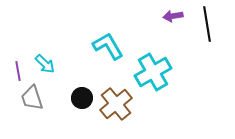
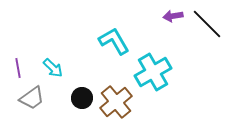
black line: rotated 36 degrees counterclockwise
cyan L-shape: moved 6 px right, 5 px up
cyan arrow: moved 8 px right, 4 px down
purple line: moved 3 px up
gray trapezoid: rotated 108 degrees counterclockwise
brown cross: moved 2 px up
